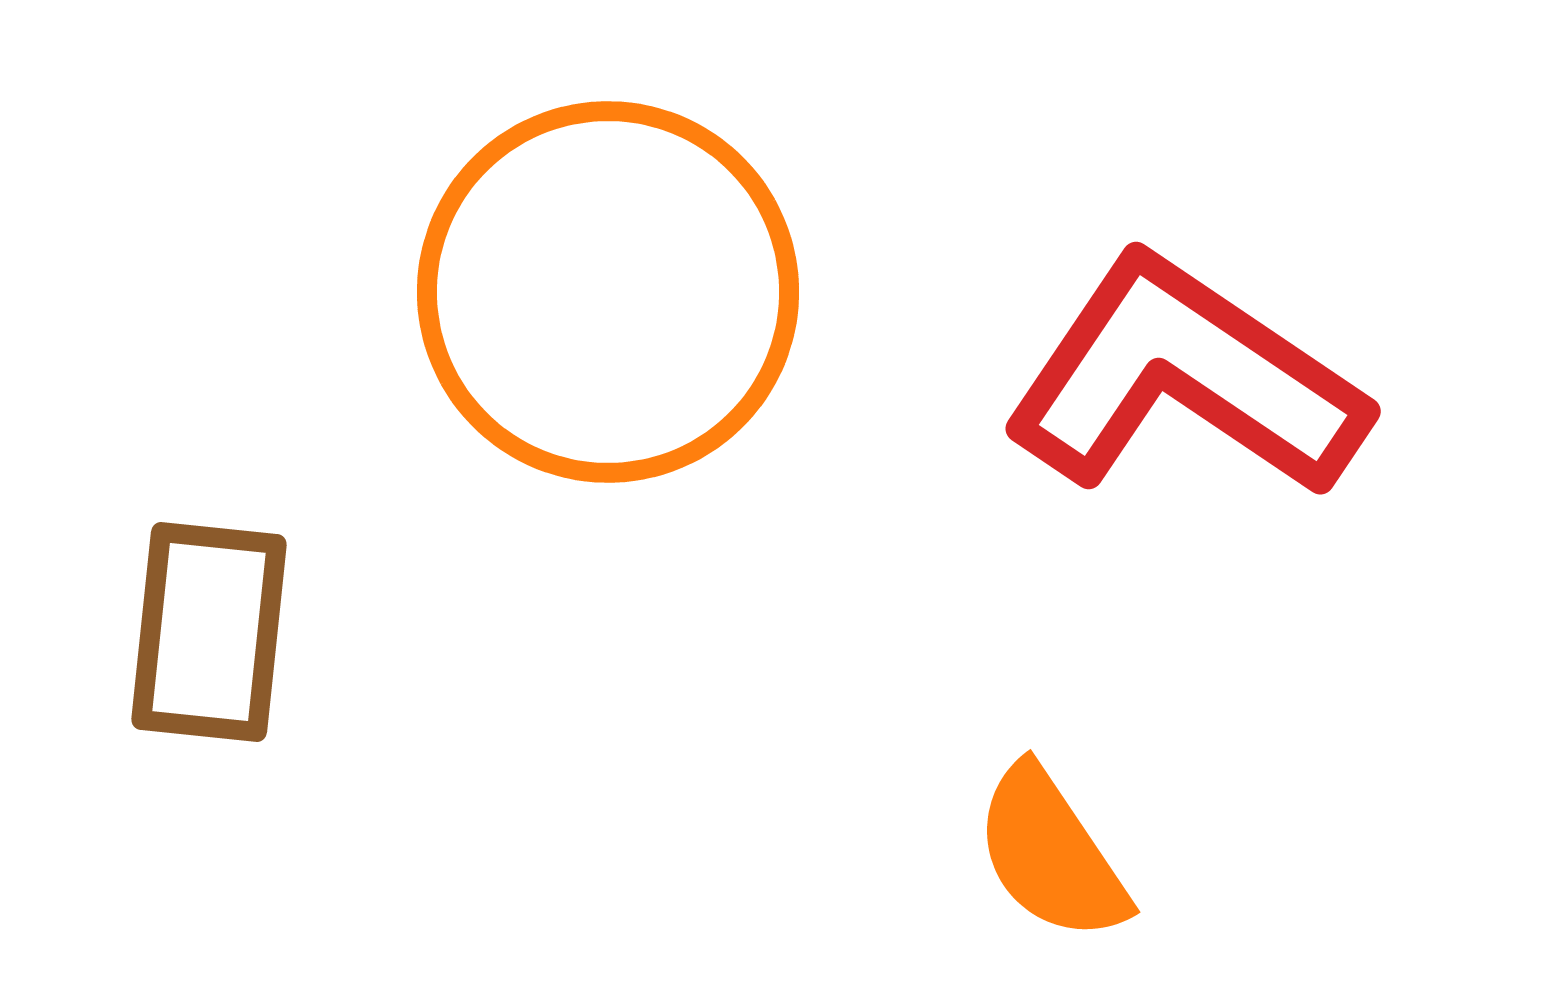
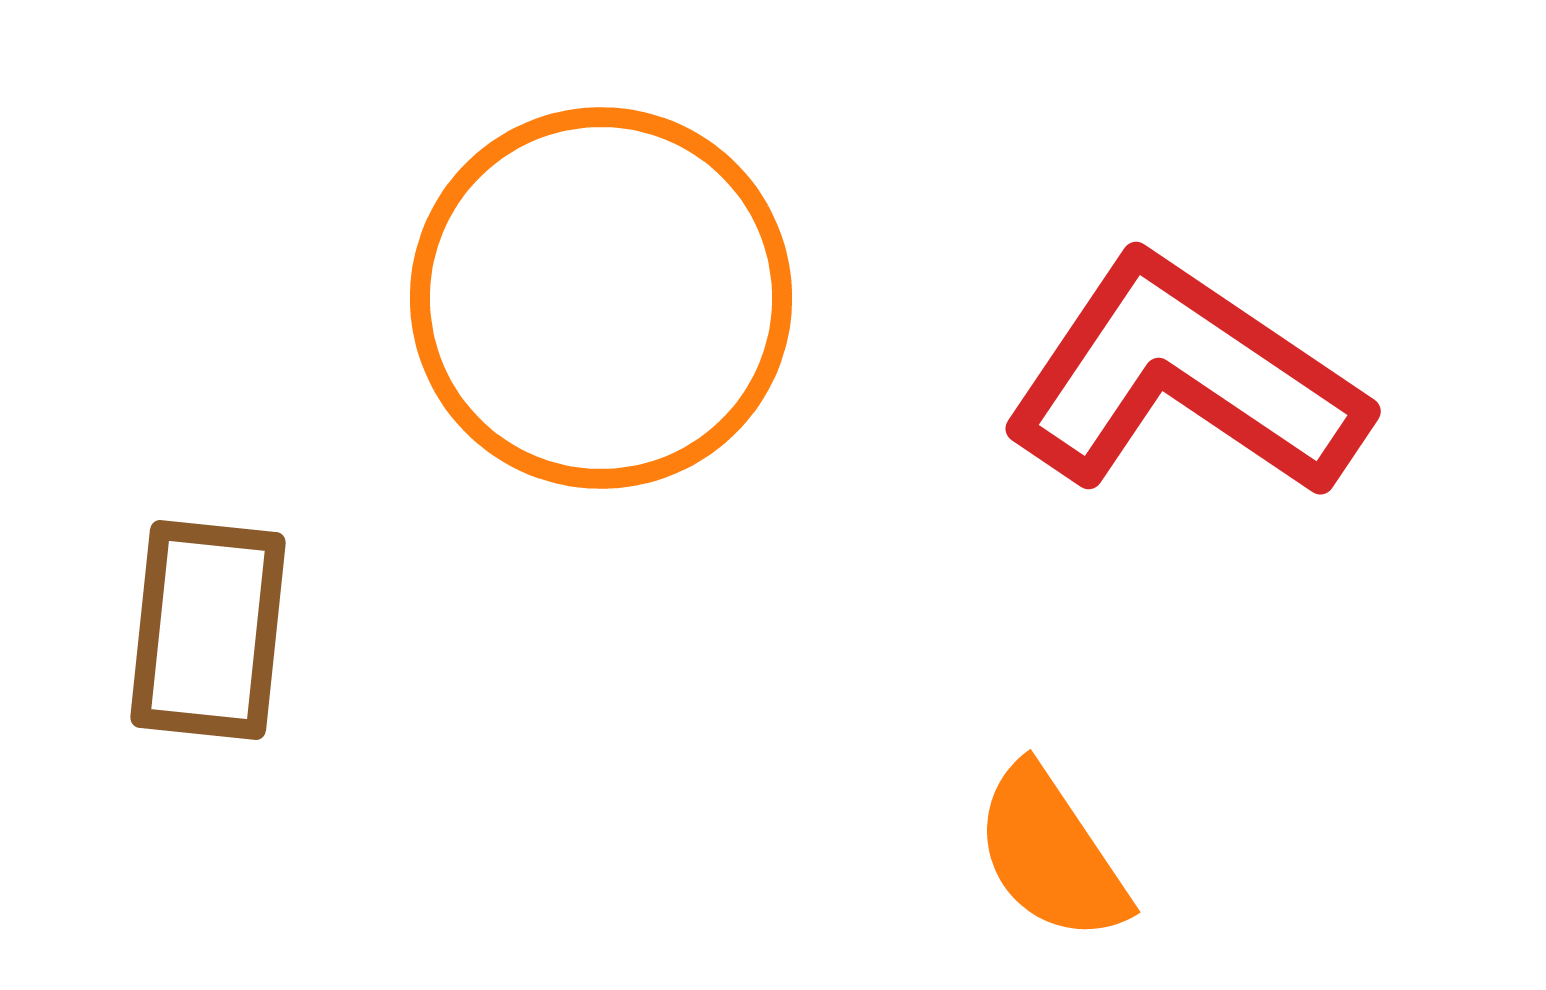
orange circle: moved 7 px left, 6 px down
brown rectangle: moved 1 px left, 2 px up
